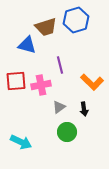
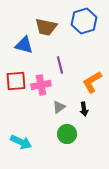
blue hexagon: moved 8 px right, 1 px down
brown trapezoid: rotated 30 degrees clockwise
blue triangle: moved 3 px left
orange L-shape: rotated 105 degrees clockwise
green circle: moved 2 px down
